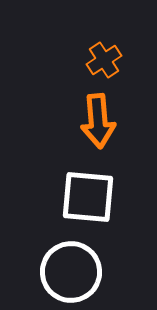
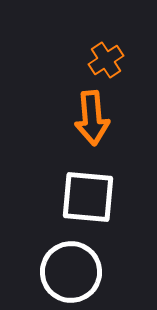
orange cross: moved 2 px right
orange arrow: moved 6 px left, 3 px up
